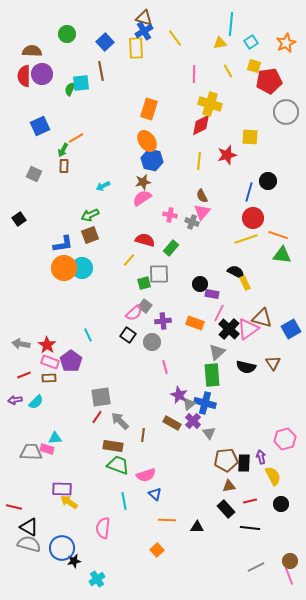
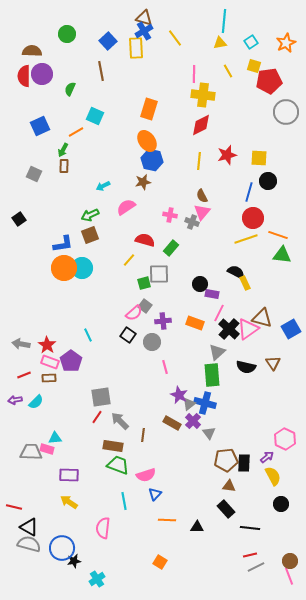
cyan line at (231, 24): moved 7 px left, 3 px up
blue square at (105, 42): moved 3 px right, 1 px up
cyan square at (81, 83): moved 14 px right, 33 px down; rotated 30 degrees clockwise
yellow cross at (210, 104): moved 7 px left, 9 px up; rotated 10 degrees counterclockwise
yellow square at (250, 137): moved 9 px right, 21 px down
orange line at (76, 138): moved 6 px up
pink semicircle at (142, 198): moved 16 px left, 9 px down
pink hexagon at (285, 439): rotated 20 degrees counterclockwise
purple arrow at (261, 457): moved 6 px right; rotated 64 degrees clockwise
brown triangle at (229, 486): rotated 16 degrees clockwise
purple rectangle at (62, 489): moved 7 px right, 14 px up
blue triangle at (155, 494): rotated 32 degrees clockwise
red line at (250, 501): moved 54 px down
orange square at (157, 550): moved 3 px right, 12 px down; rotated 16 degrees counterclockwise
